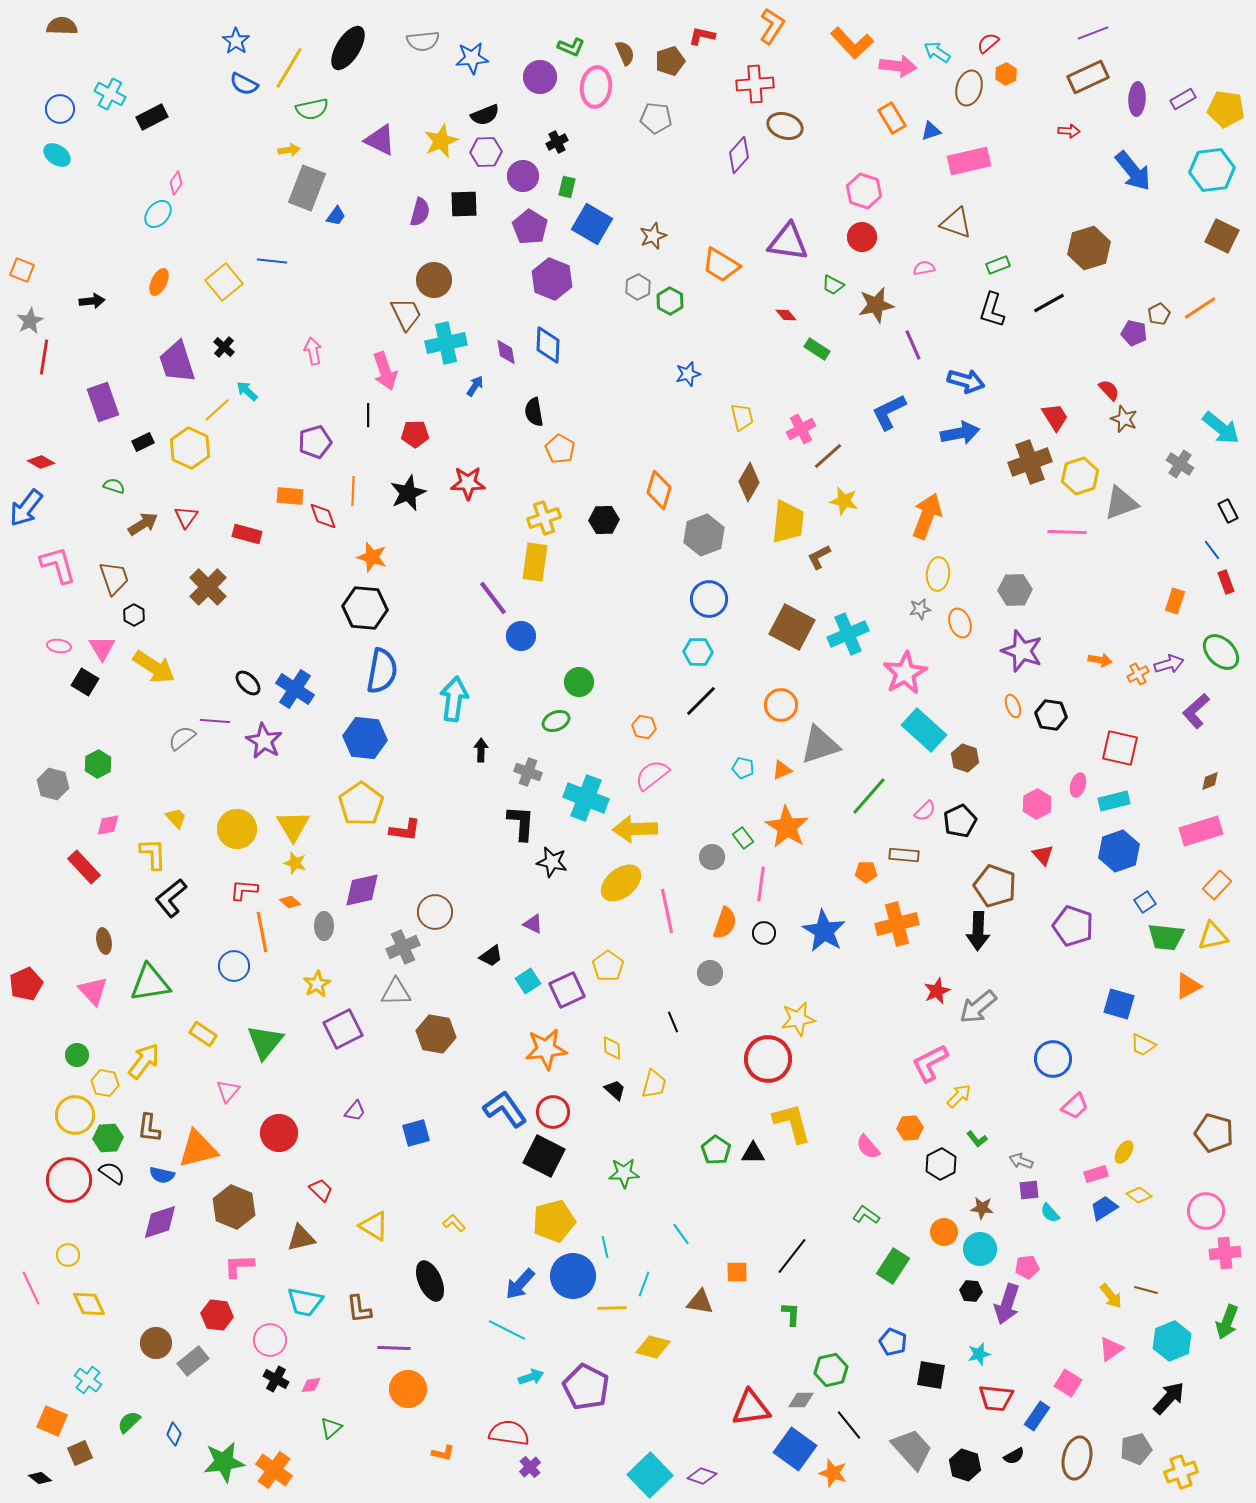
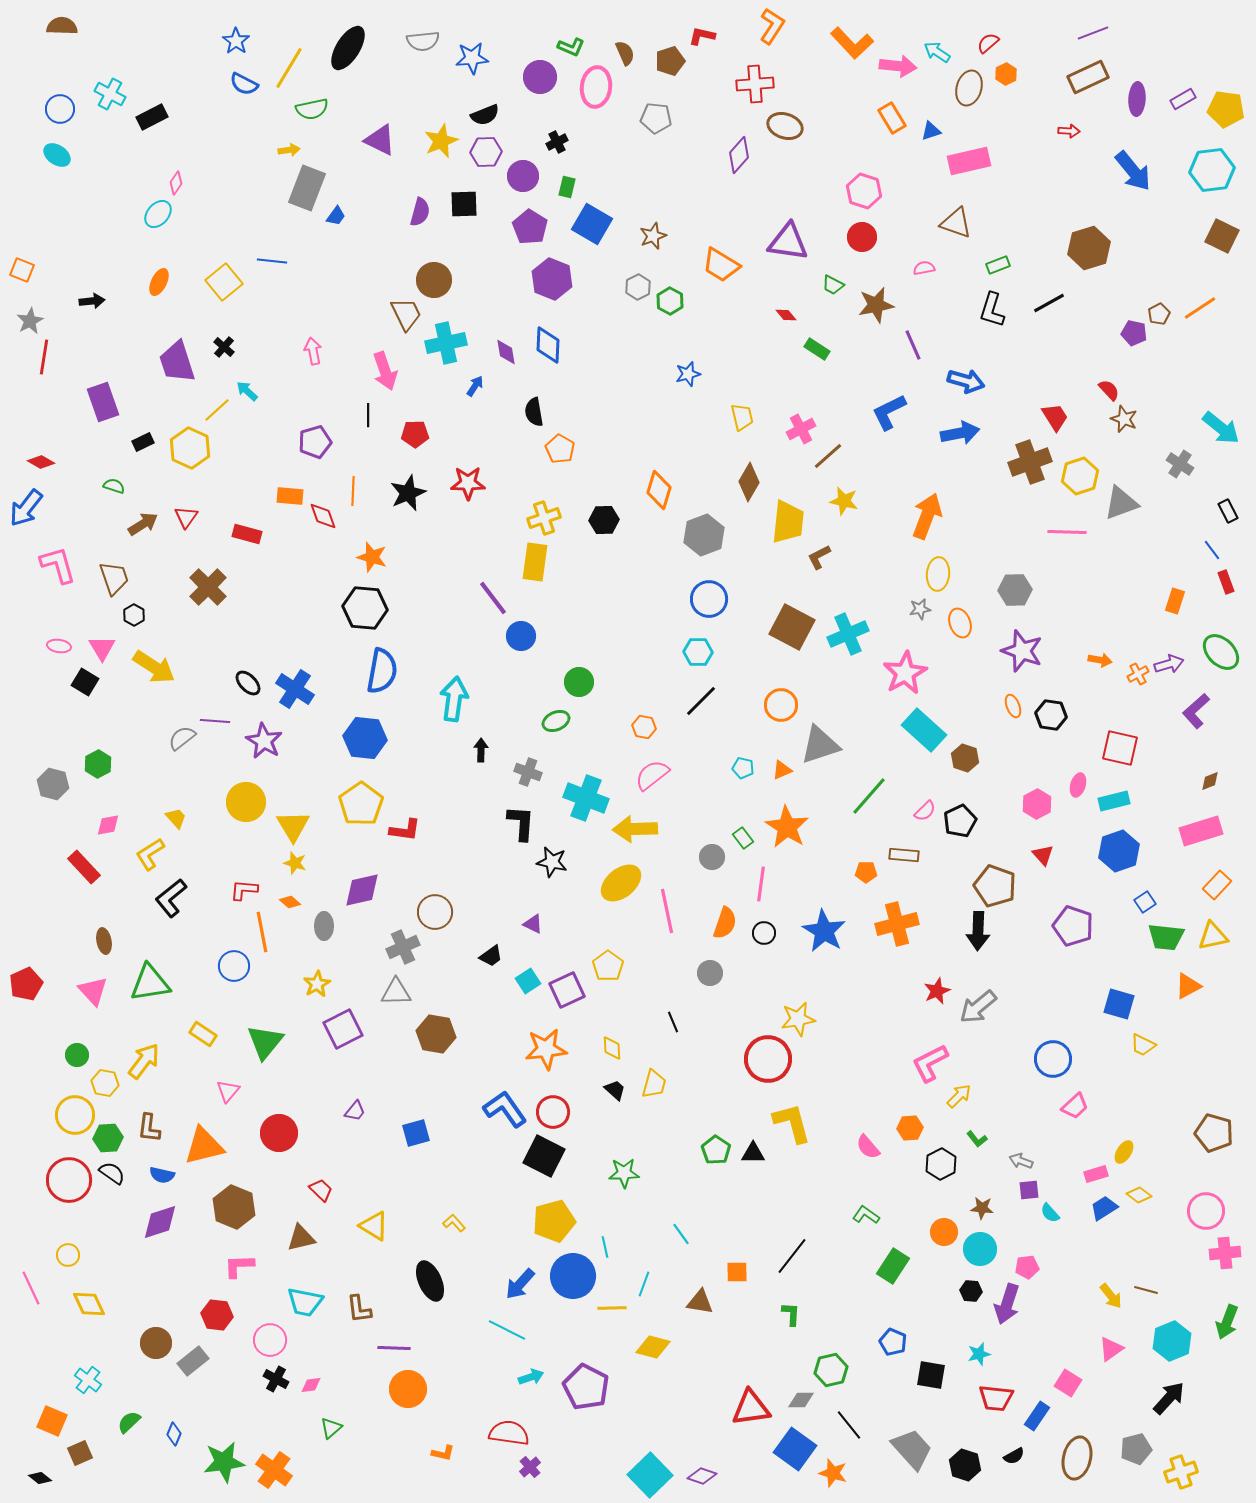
yellow circle at (237, 829): moved 9 px right, 27 px up
yellow L-shape at (153, 854): moved 3 px left; rotated 120 degrees counterclockwise
orange triangle at (198, 1149): moved 6 px right, 3 px up
